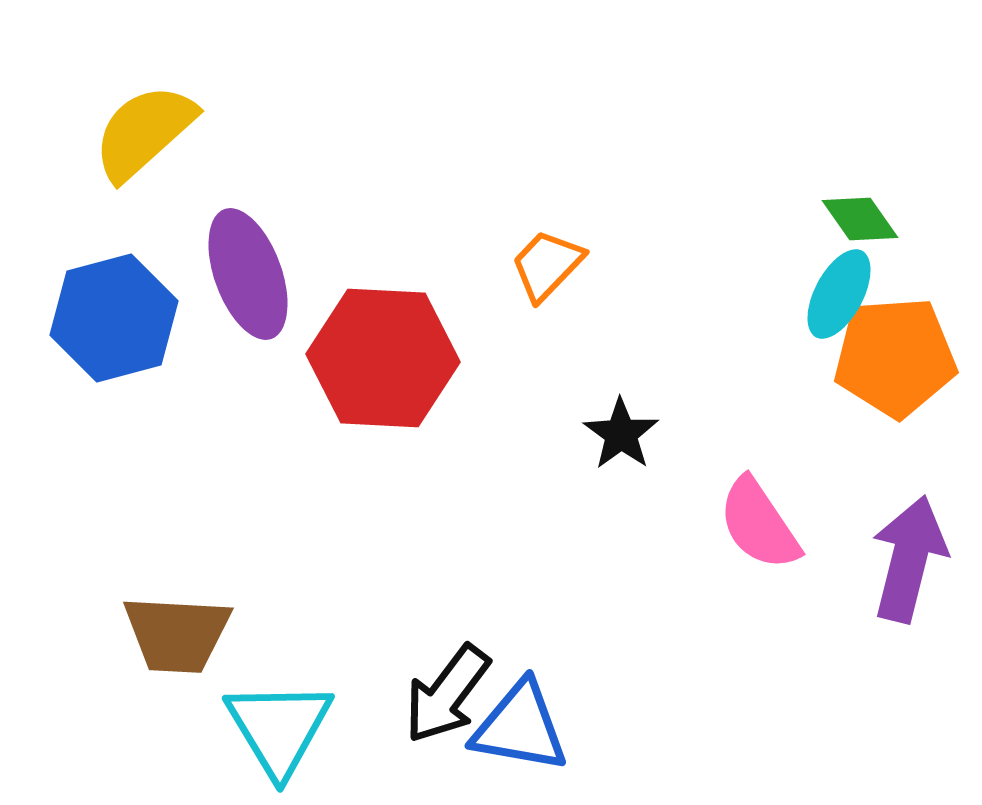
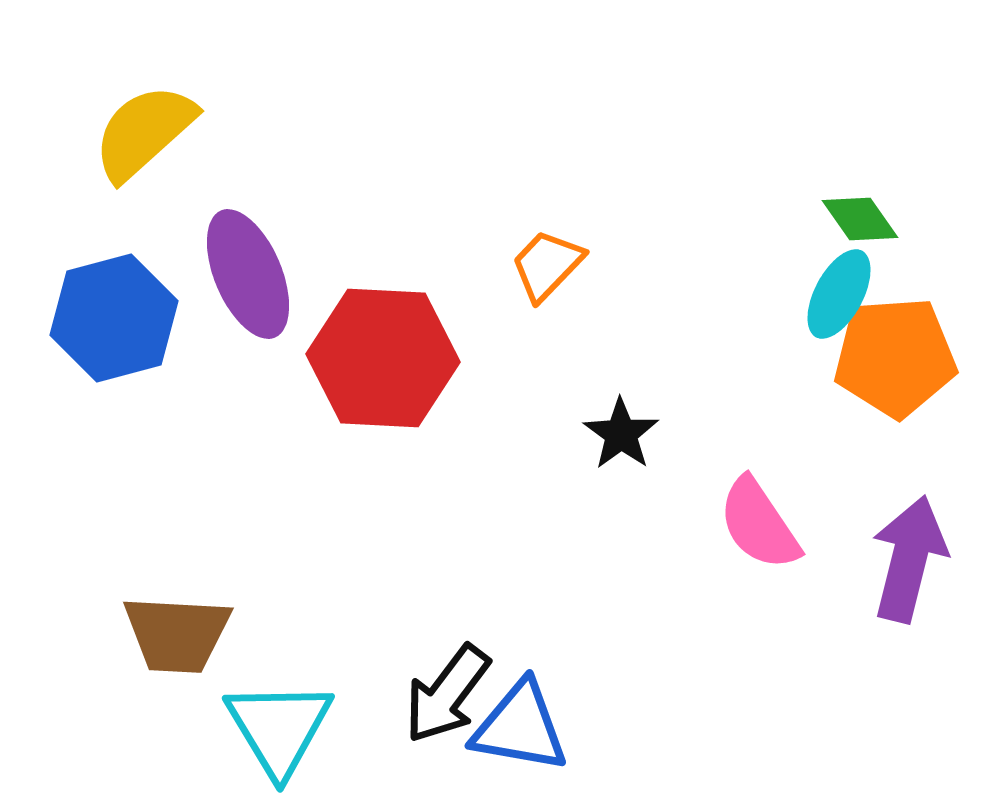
purple ellipse: rotated 3 degrees counterclockwise
